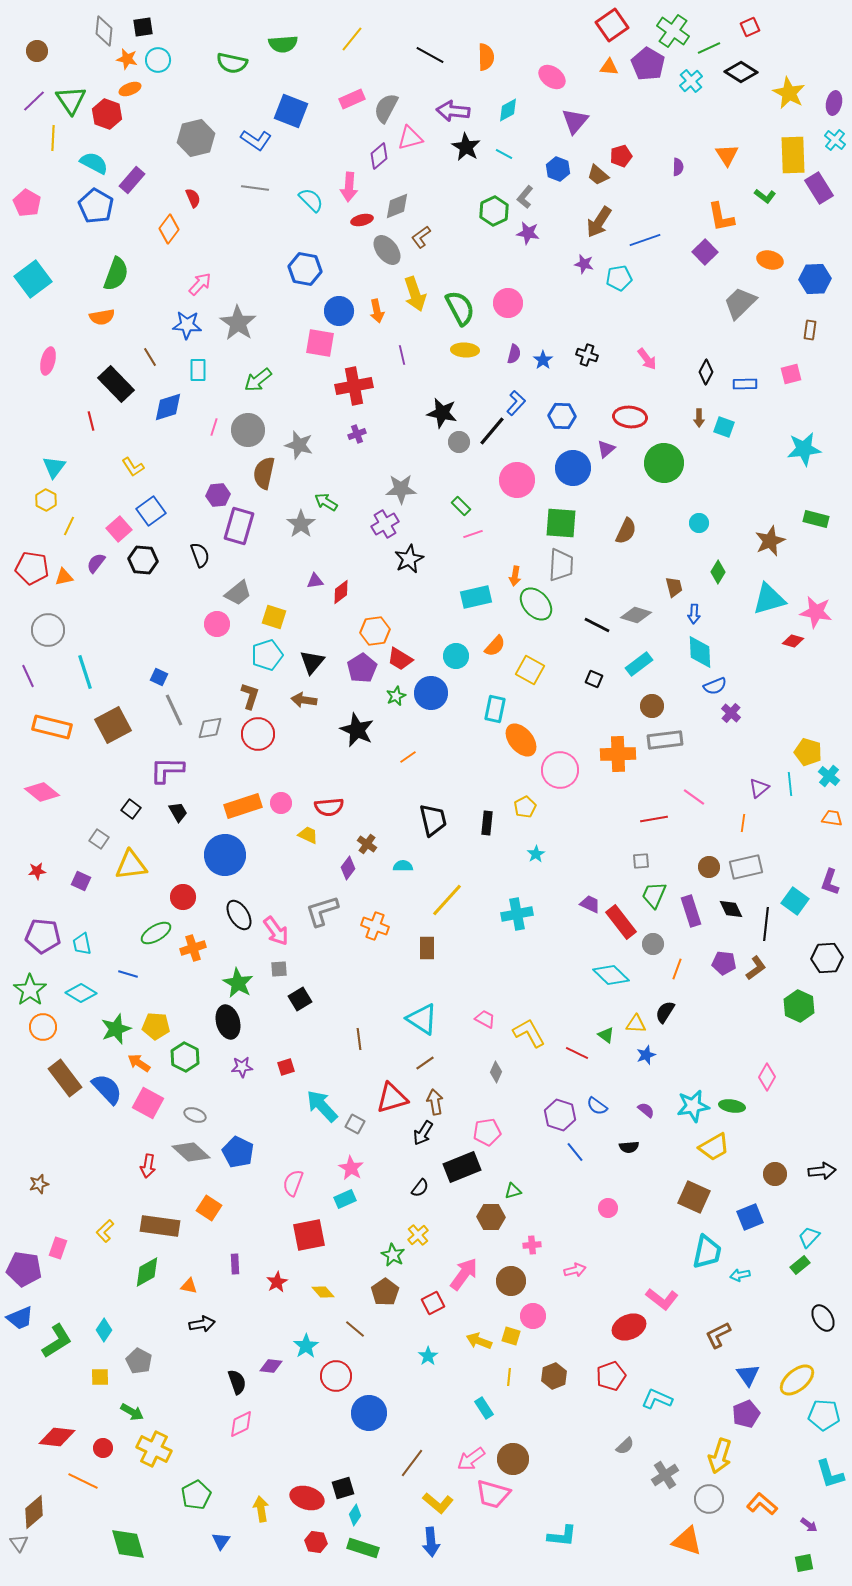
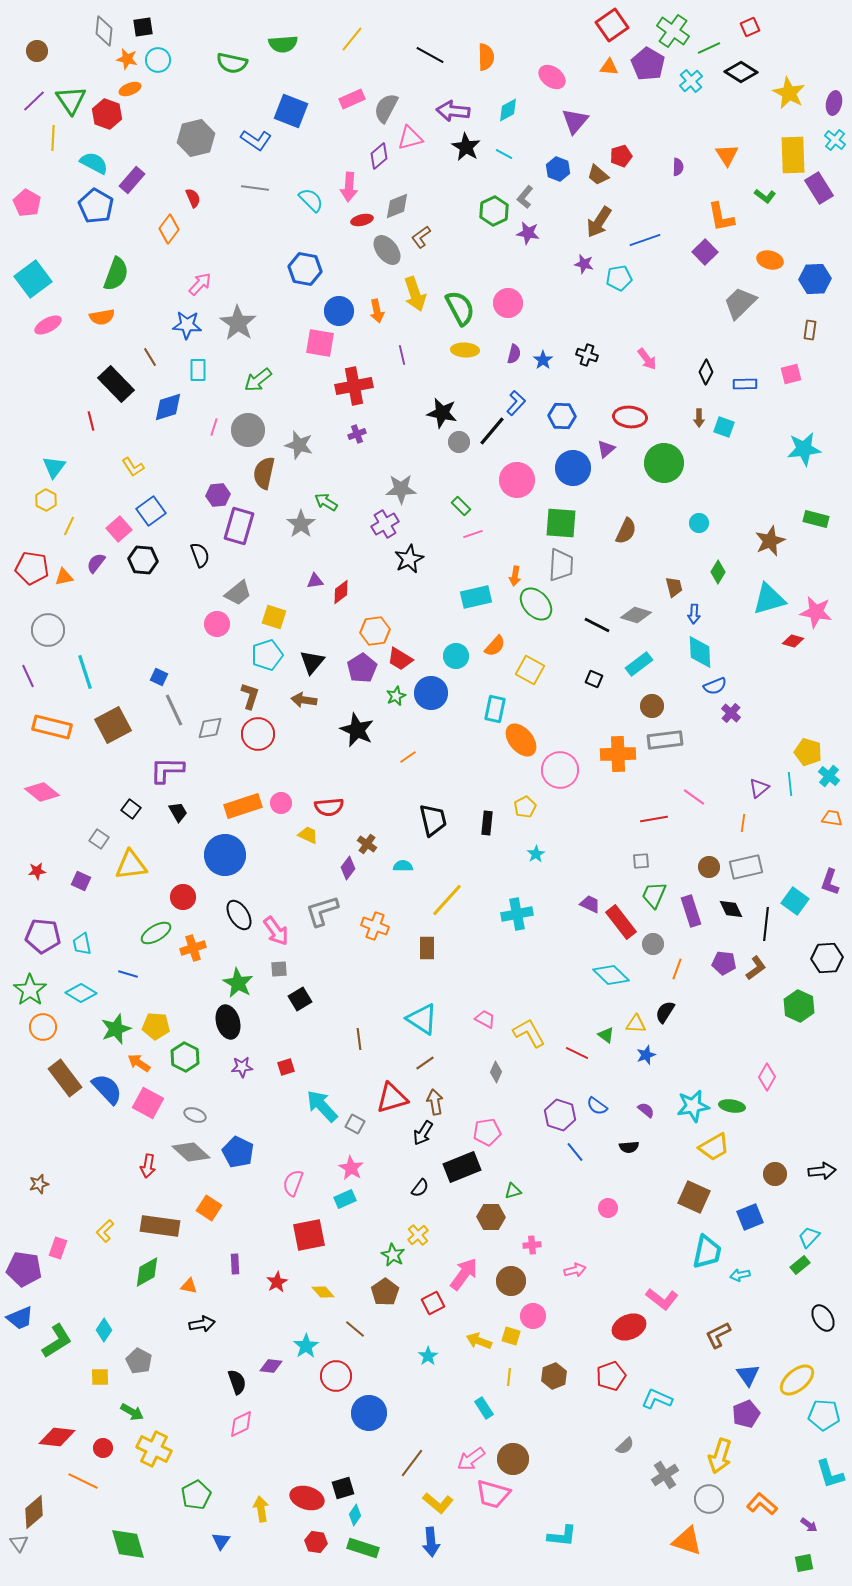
pink ellipse at (48, 361): moved 36 px up; rotated 48 degrees clockwise
